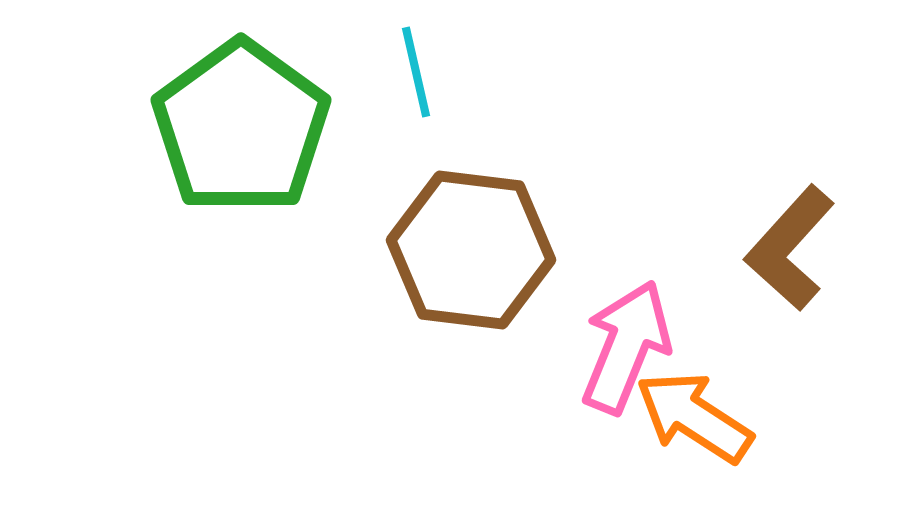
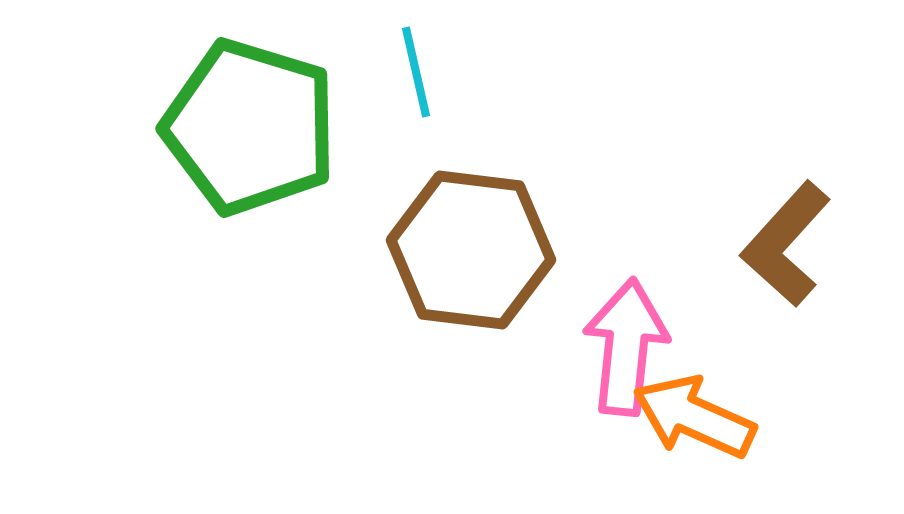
green pentagon: moved 9 px right; rotated 19 degrees counterclockwise
brown L-shape: moved 4 px left, 4 px up
pink arrow: rotated 16 degrees counterclockwise
orange arrow: rotated 9 degrees counterclockwise
